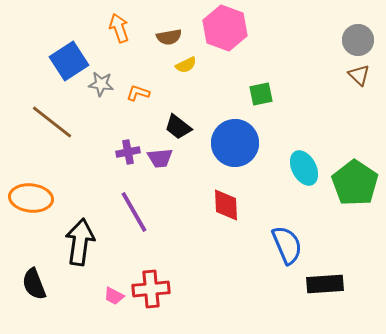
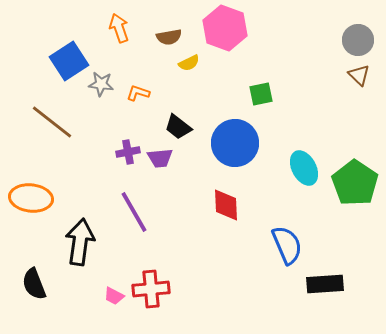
yellow semicircle: moved 3 px right, 2 px up
